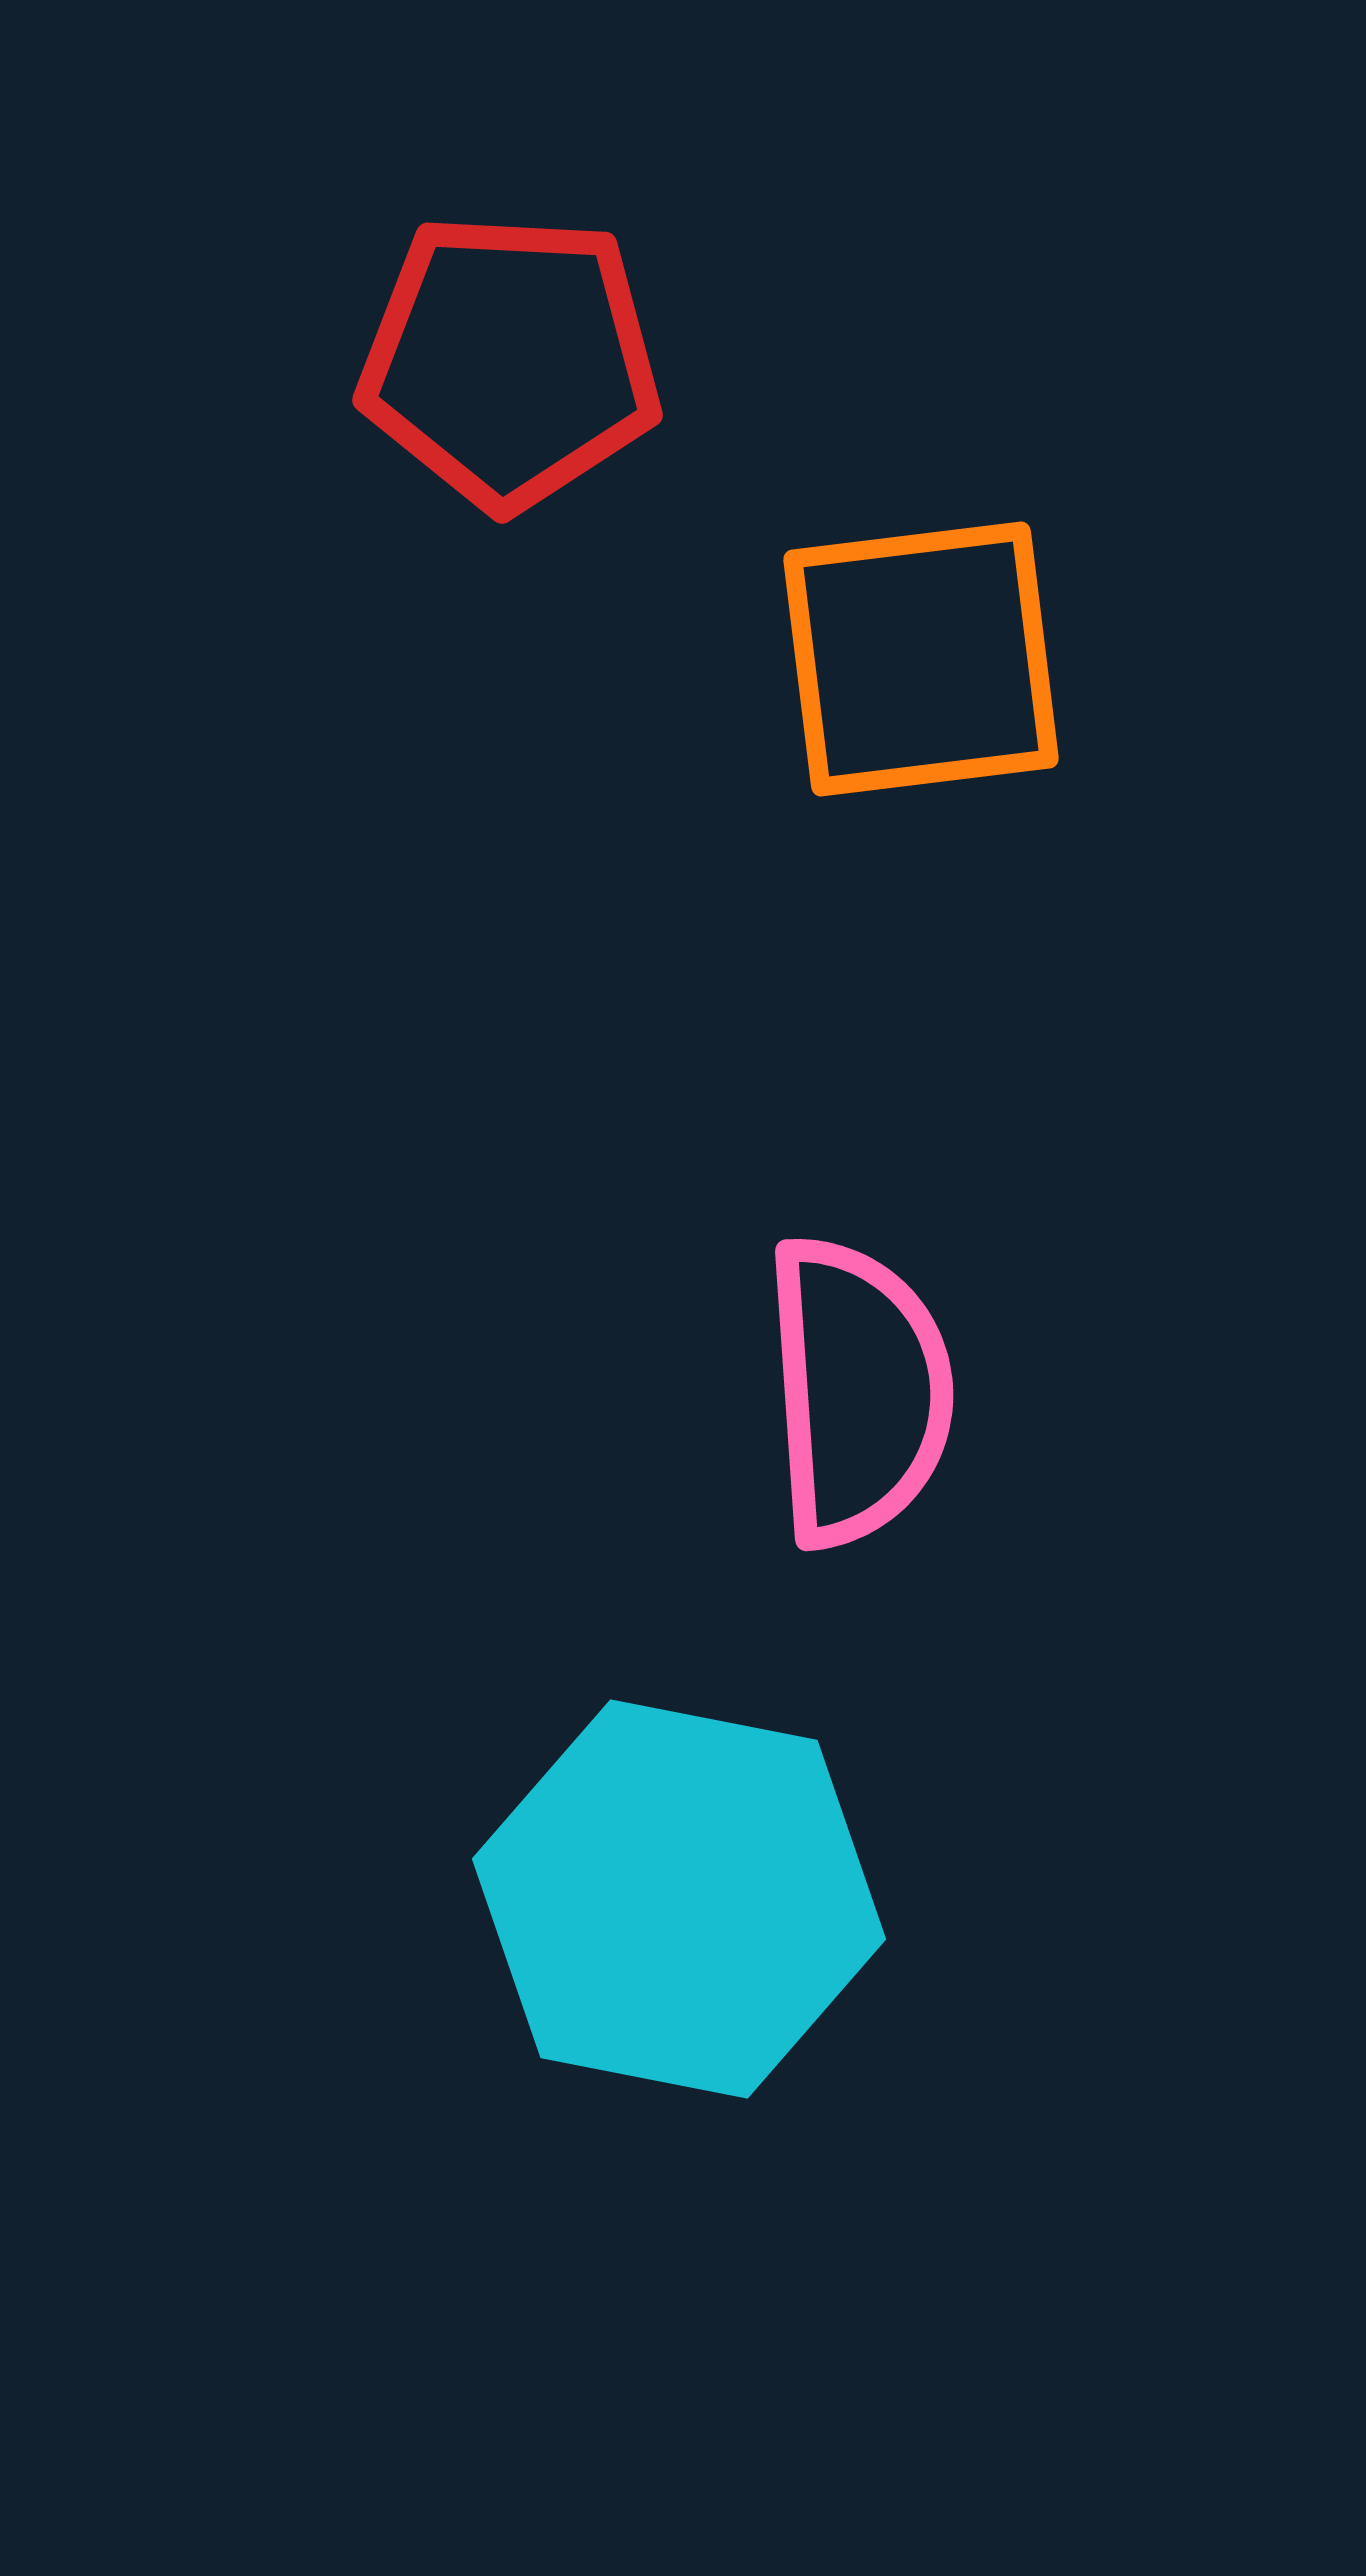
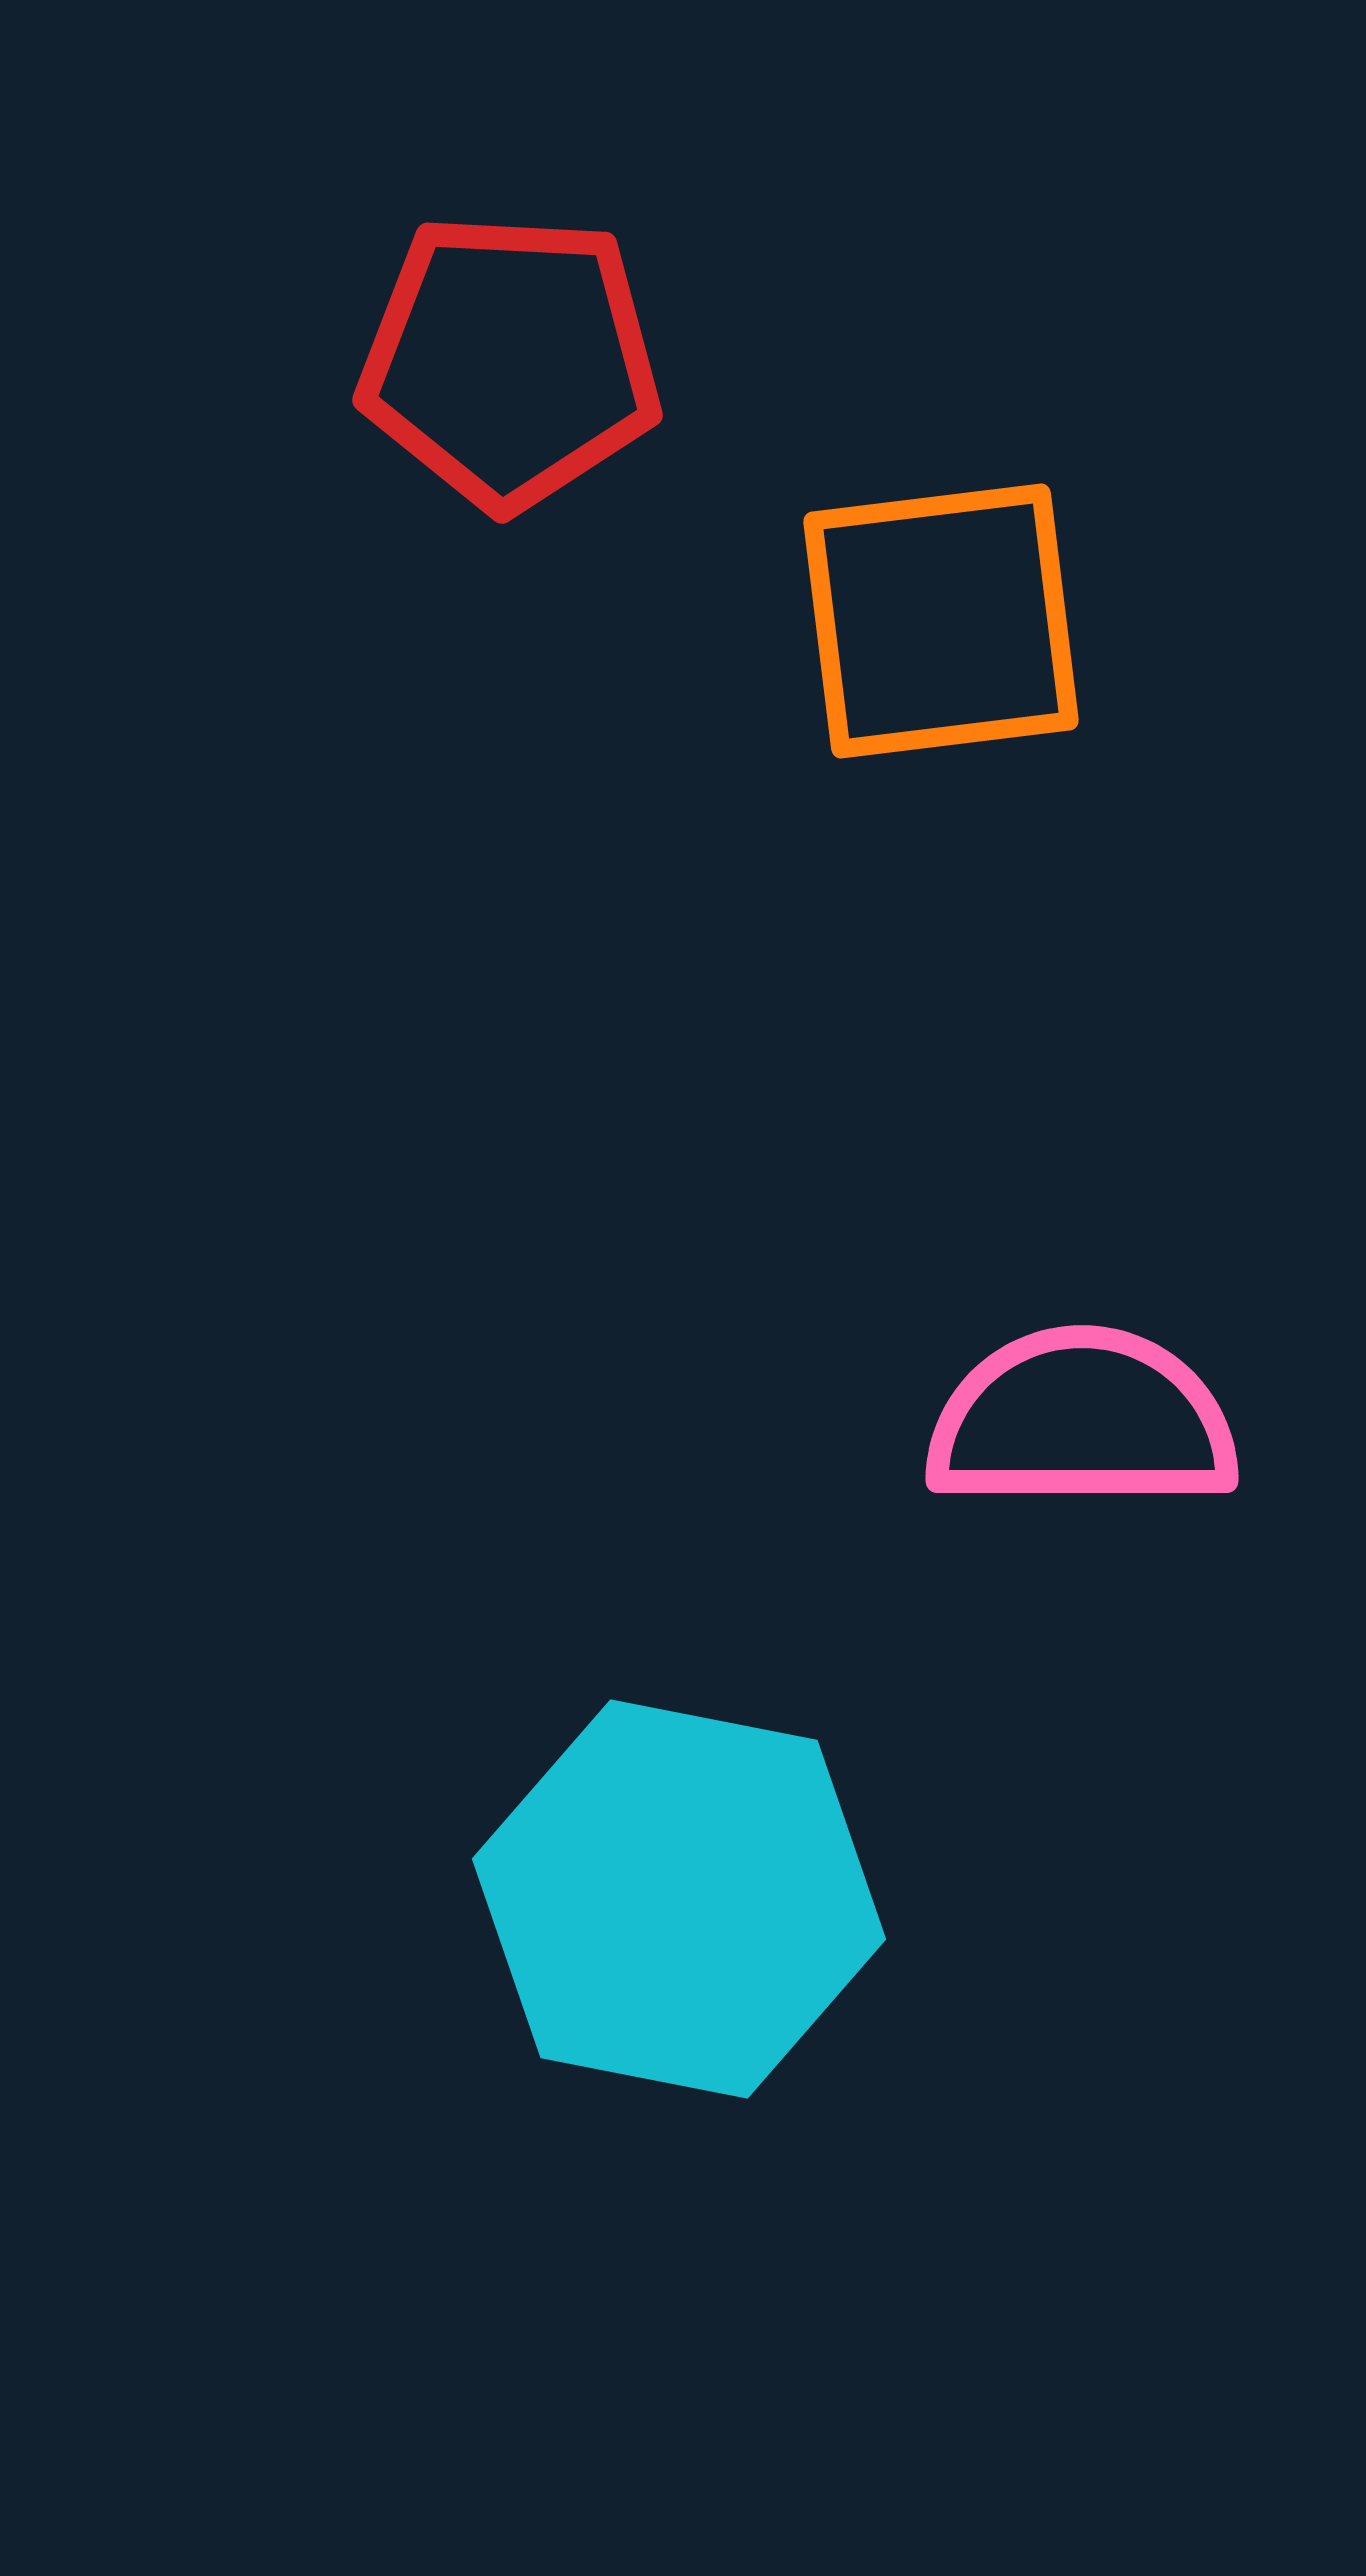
orange square: moved 20 px right, 38 px up
pink semicircle: moved 224 px right, 29 px down; rotated 86 degrees counterclockwise
